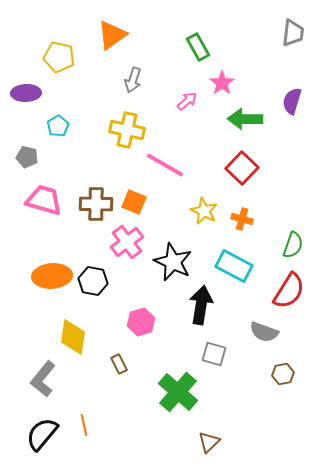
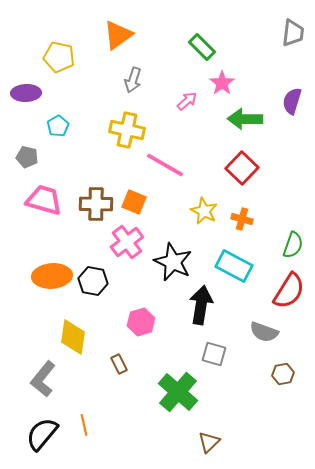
orange triangle: moved 6 px right
green rectangle: moved 4 px right; rotated 16 degrees counterclockwise
